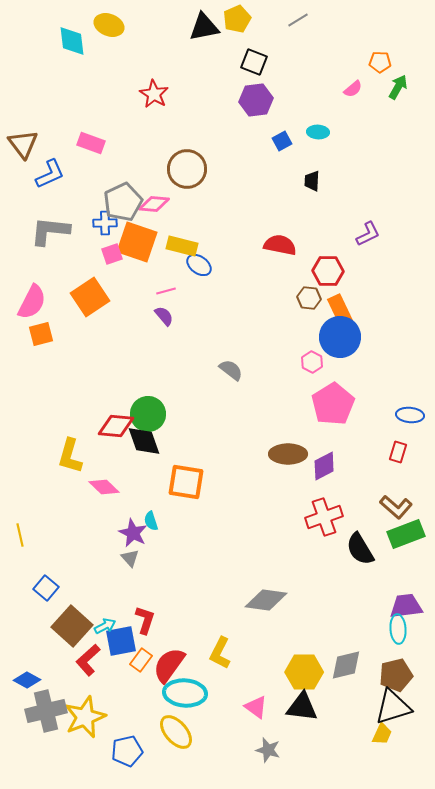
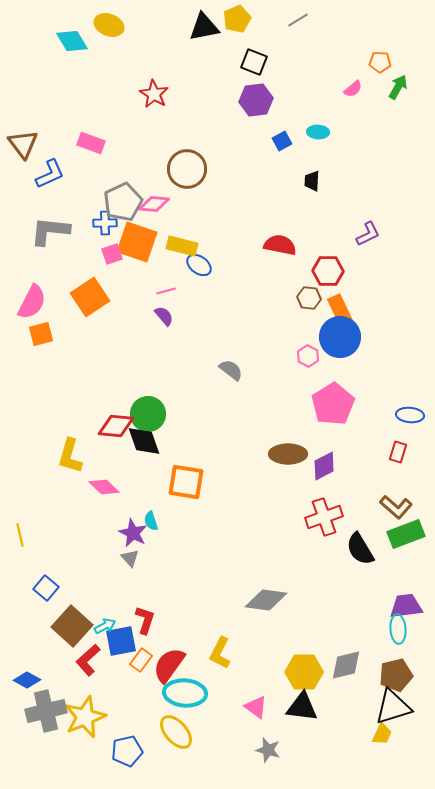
cyan diamond at (72, 41): rotated 24 degrees counterclockwise
pink hexagon at (312, 362): moved 4 px left, 6 px up
